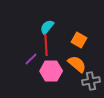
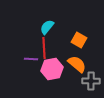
red line: moved 2 px left, 3 px down
purple line: rotated 48 degrees clockwise
pink hexagon: moved 1 px right, 2 px up; rotated 10 degrees counterclockwise
gray cross: rotated 12 degrees clockwise
